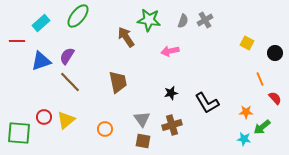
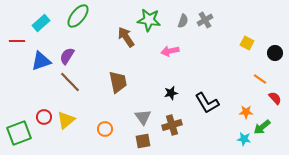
orange line: rotated 32 degrees counterclockwise
gray triangle: moved 1 px right, 2 px up
green square: rotated 25 degrees counterclockwise
brown square: rotated 21 degrees counterclockwise
